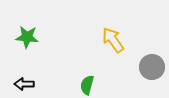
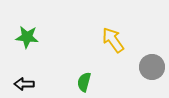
green semicircle: moved 3 px left, 3 px up
